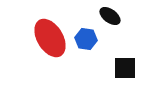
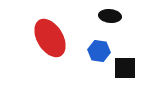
black ellipse: rotated 30 degrees counterclockwise
blue hexagon: moved 13 px right, 12 px down
